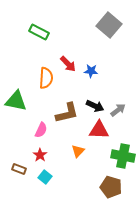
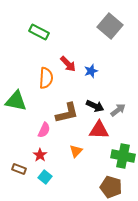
gray square: moved 1 px right, 1 px down
blue star: rotated 24 degrees counterclockwise
pink semicircle: moved 3 px right
orange triangle: moved 2 px left
